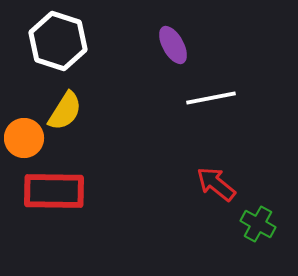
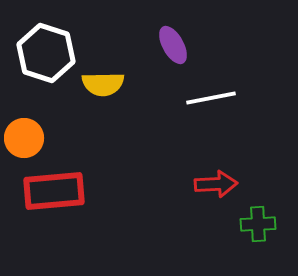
white hexagon: moved 12 px left, 12 px down
yellow semicircle: moved 38 px right, 27 px up; rotated 57 degrees clockwise
red arrow: rotated 138 degrees clockwise
red rectangle: rotated 6 degrees counterclockwise
green cross: rotated 32 degrees counterclockwise
